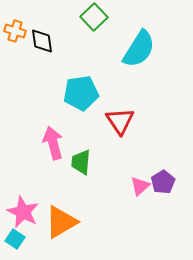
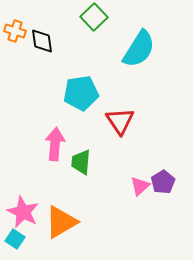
pink arrow: moved 2 px right, 1 px down; rotated 20 degrees clockwise
